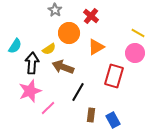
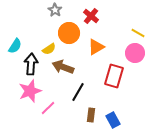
black arrow: moved 1 px left, 1 px down
